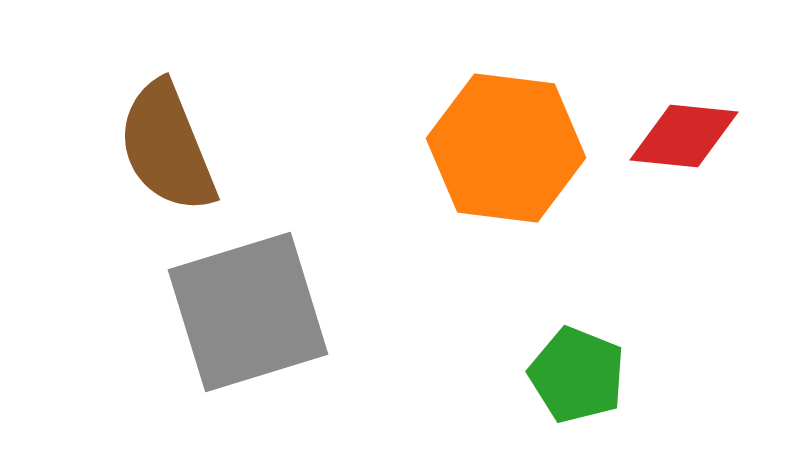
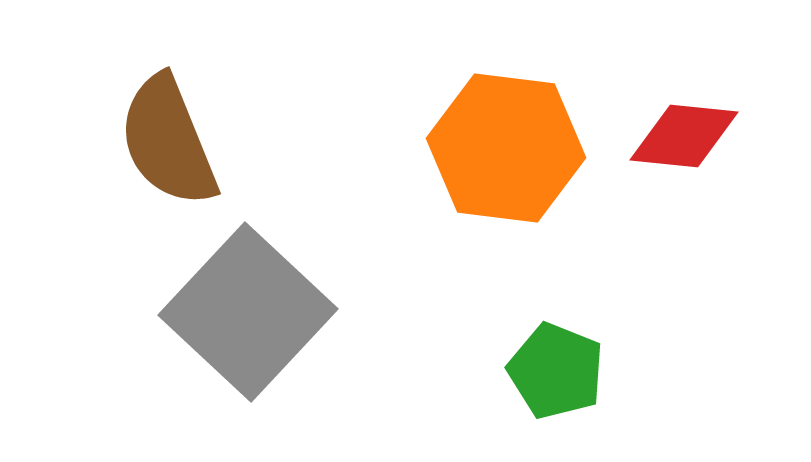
brown semicircle: moved 1 px right, 6 px up
gray square: rotated 30 degrees counterclockwise
green pentagon: moved 21 px left, 4 px up
